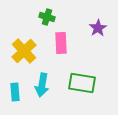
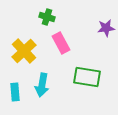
purple star: moved 8 px right; rotated 24 degrees clockwise
pink rectangle: rotated 25 degrees counterclockwise
green rectangle: moved 5 px right, 6 px up
